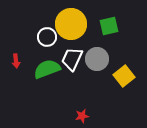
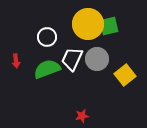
yellow circle: moved 17 px right
yellow square: moved 1 px right, 1 px up
